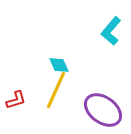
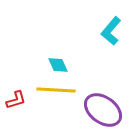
cyan diamond: moved 1 px left
yellow line: rotated 69 degrees clockwise
